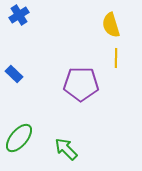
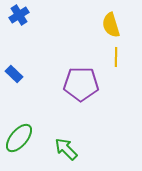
yellow line: moved 1 px up
